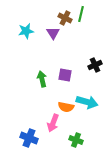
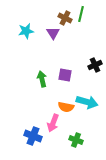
blue cross: moved 4 px right, 2 px up
